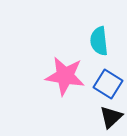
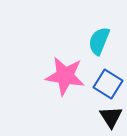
cyan semicircle: rotated 28 degrees clockwise
black triangle: rotated 20 degrees counterclockwise
